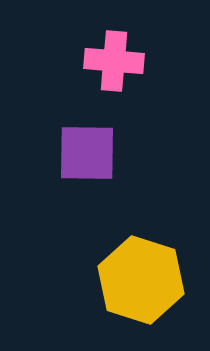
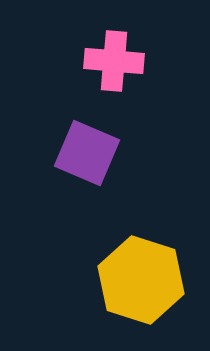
purple square: rotated 22 degrees clockwise
